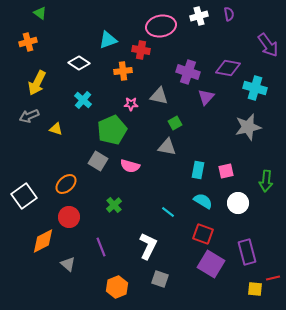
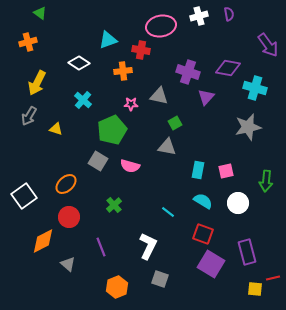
gray arrow at (29, 116): rotated 36 degrees counterclockwise
